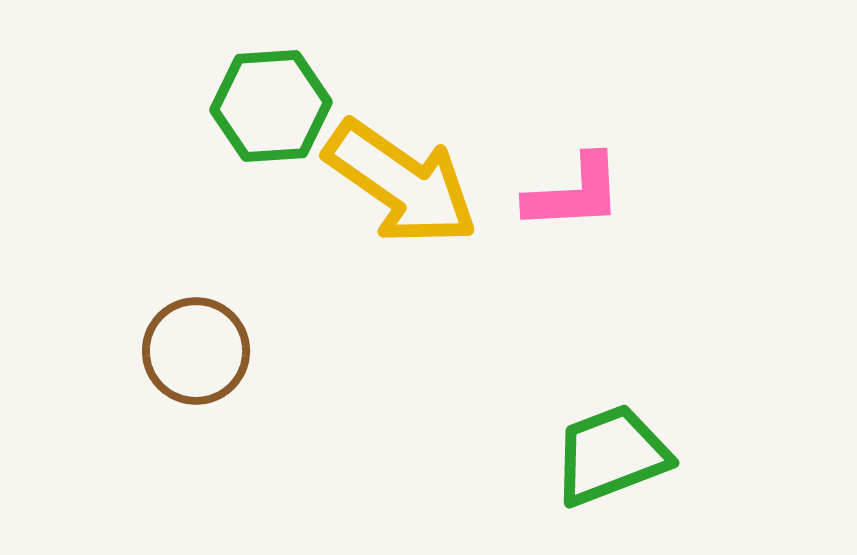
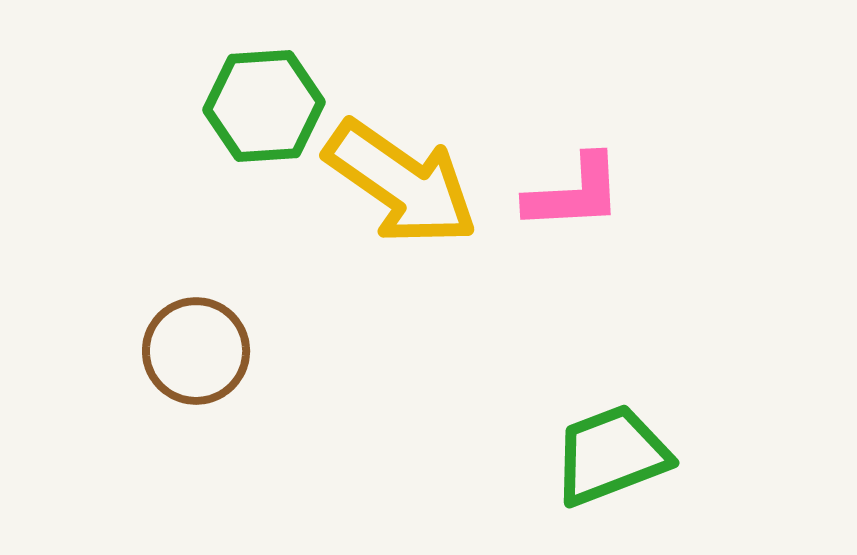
green hexagon: moved 7 px left
